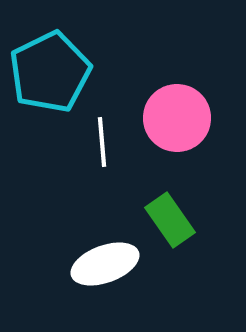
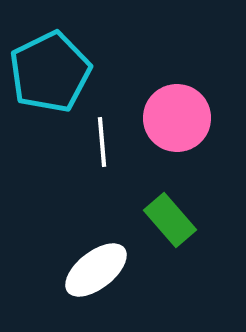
green rectangle: rotated 6 degrees counterclockwise
white ellipse: moved 9 px left, 6 px down; rotated 18 degrees counterclockwise
